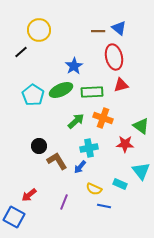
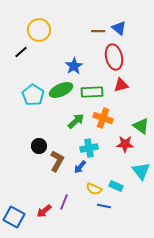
brown L-shape: rotated 60 degrees clockwise
cyan rectangle: moved 4 px left, 2 px down
red arrow: moved 15 px right, 16 px down
